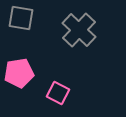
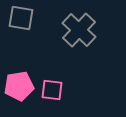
pink pentagon: moved 13 px down
pink square: moved 6 px left, 3 px up; rotated 20 degrees counterclockwise
